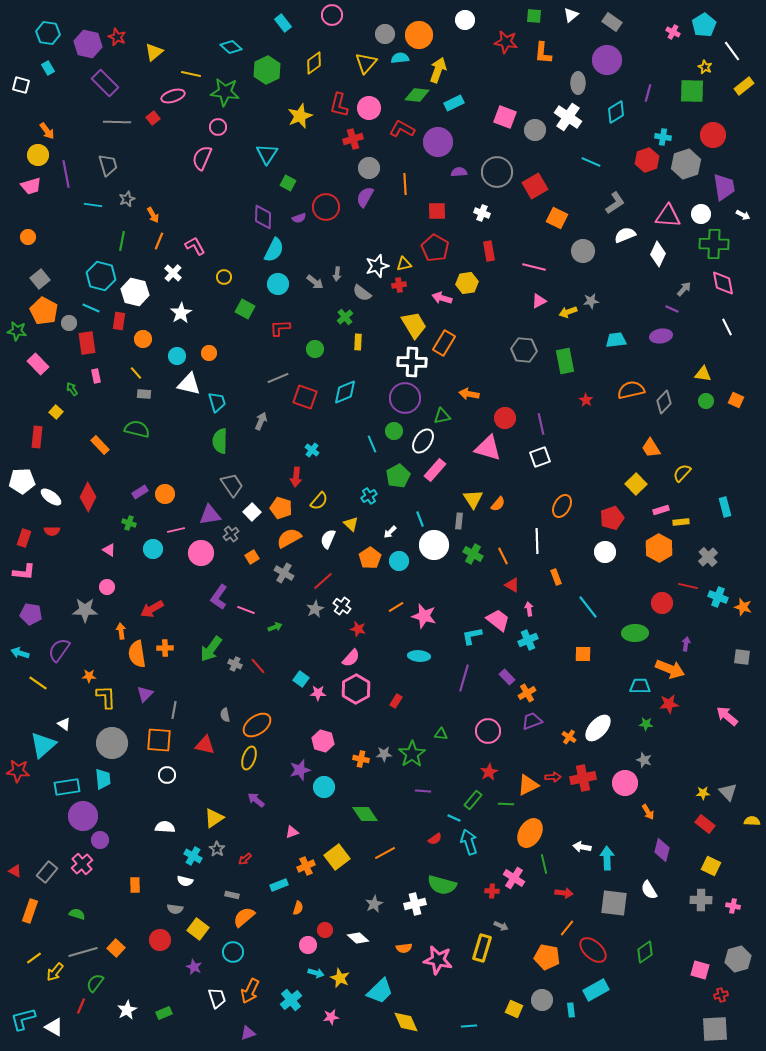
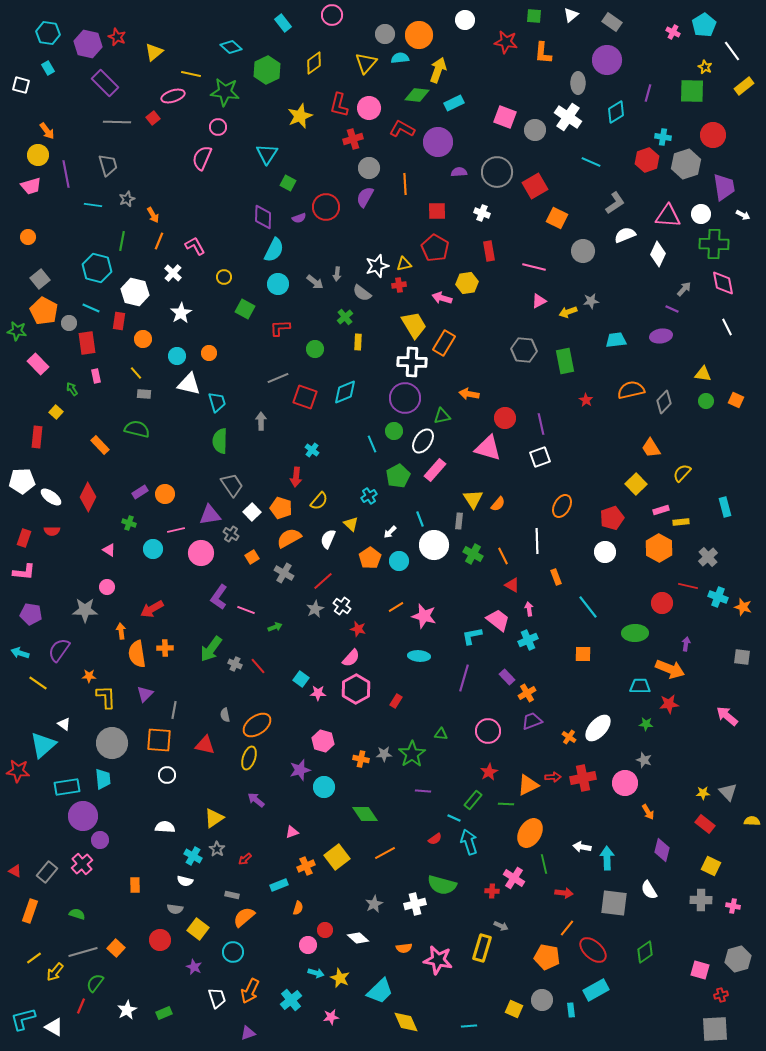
cyan hexagon at (101, 276): moved 4 px left, 8 px up
gray arrow at (261, 421): rotated 24 degrees counterclockwise
gray cross at (231, 534): rotated 21 degrees counterclockwise
